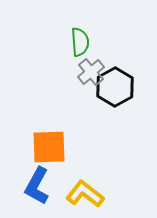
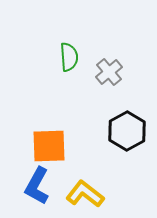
green semicircle: moved 11 px left, 15 px down
gray cross: moved 18 px right
black hexagon: moved 12 px right, 44 px down
orange square: moved 1 px up
